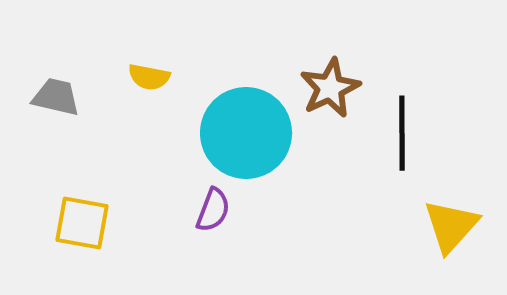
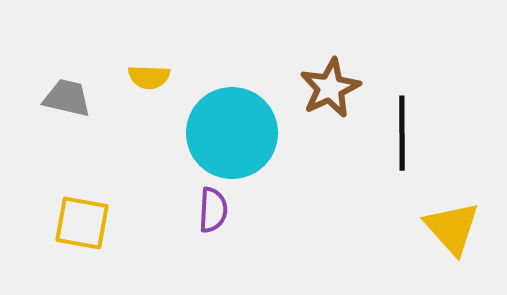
yellow semicircle: rotated 9 degrees counterclockwise
gray trapezoid: moved 11 px right, 1 px down
cyan circle: moved 14 px left
purple semicircle: rotated 18 degrees counterclockwise
yellow triangle: moved 1 px right, 2 px down; rotated 24 degrees counterclockwise
